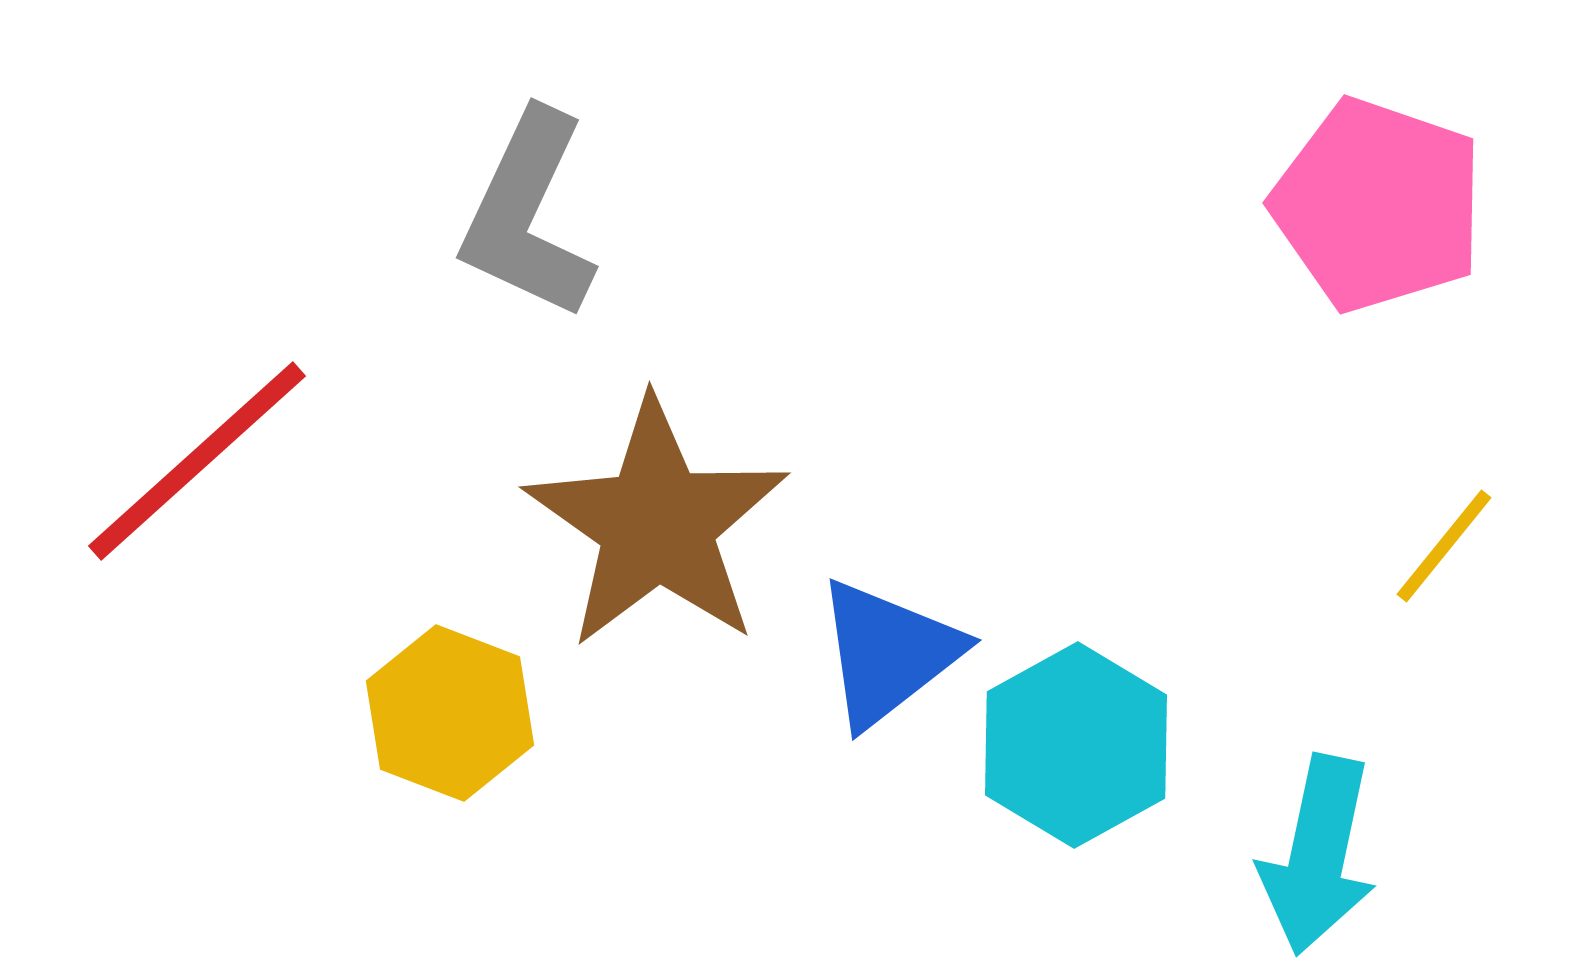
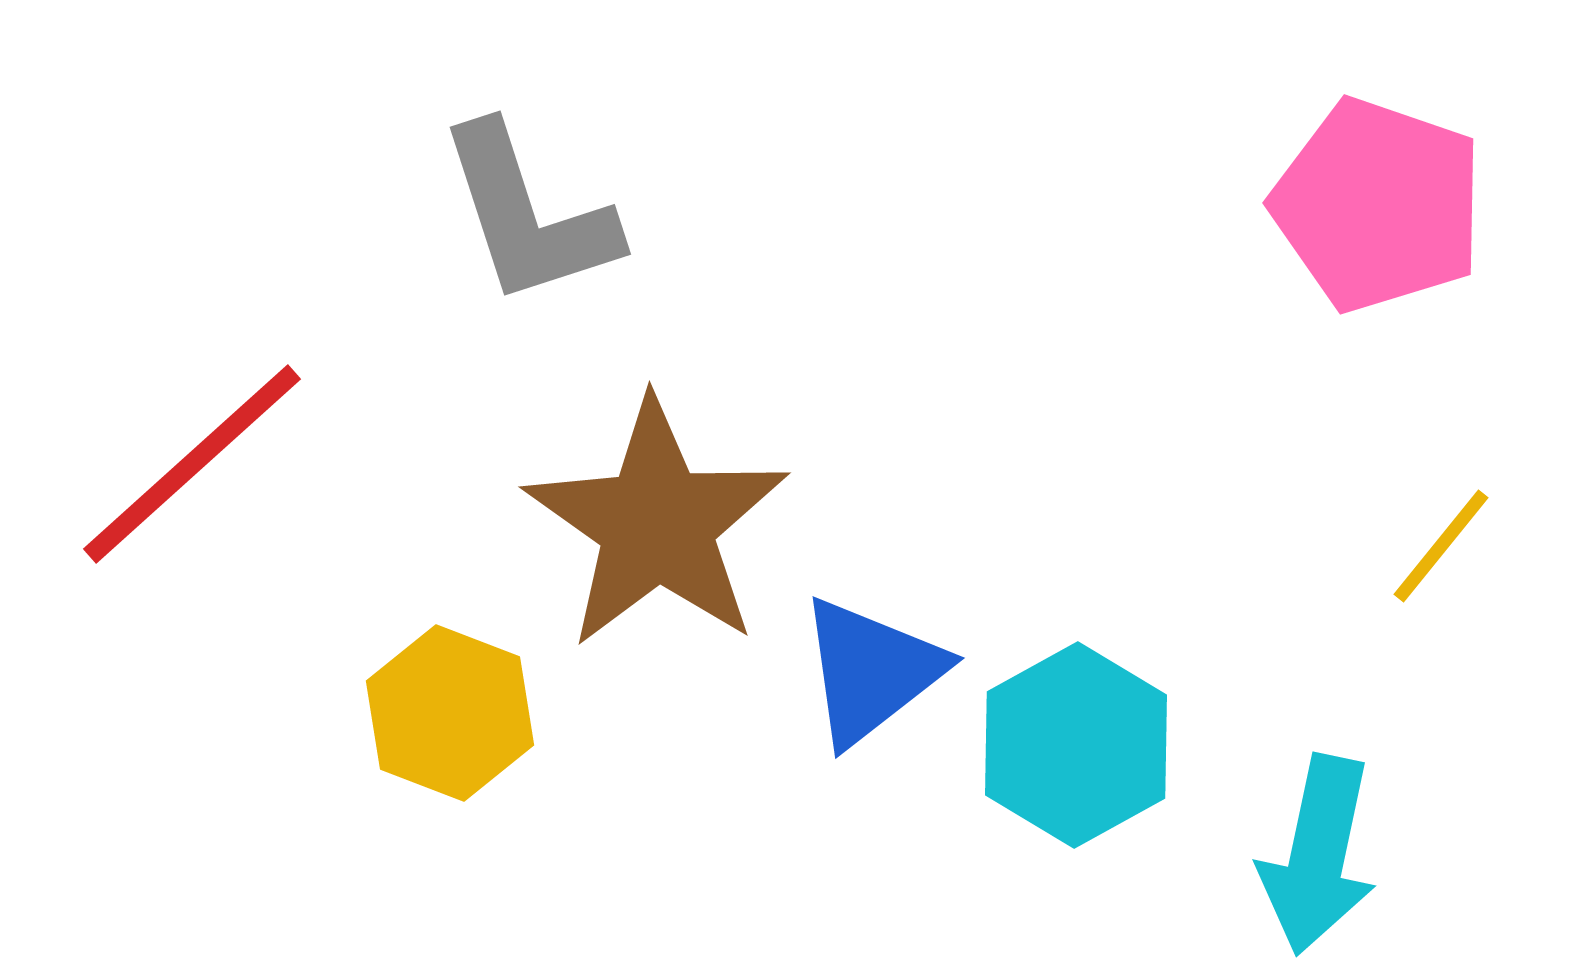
gray L-shape: rotated 43 degrees counterclockwise
red line: moved 5 px left, 3 px down
yellow line: moved 3 px left
blue triangle: moved 17 px left, 18 px down
